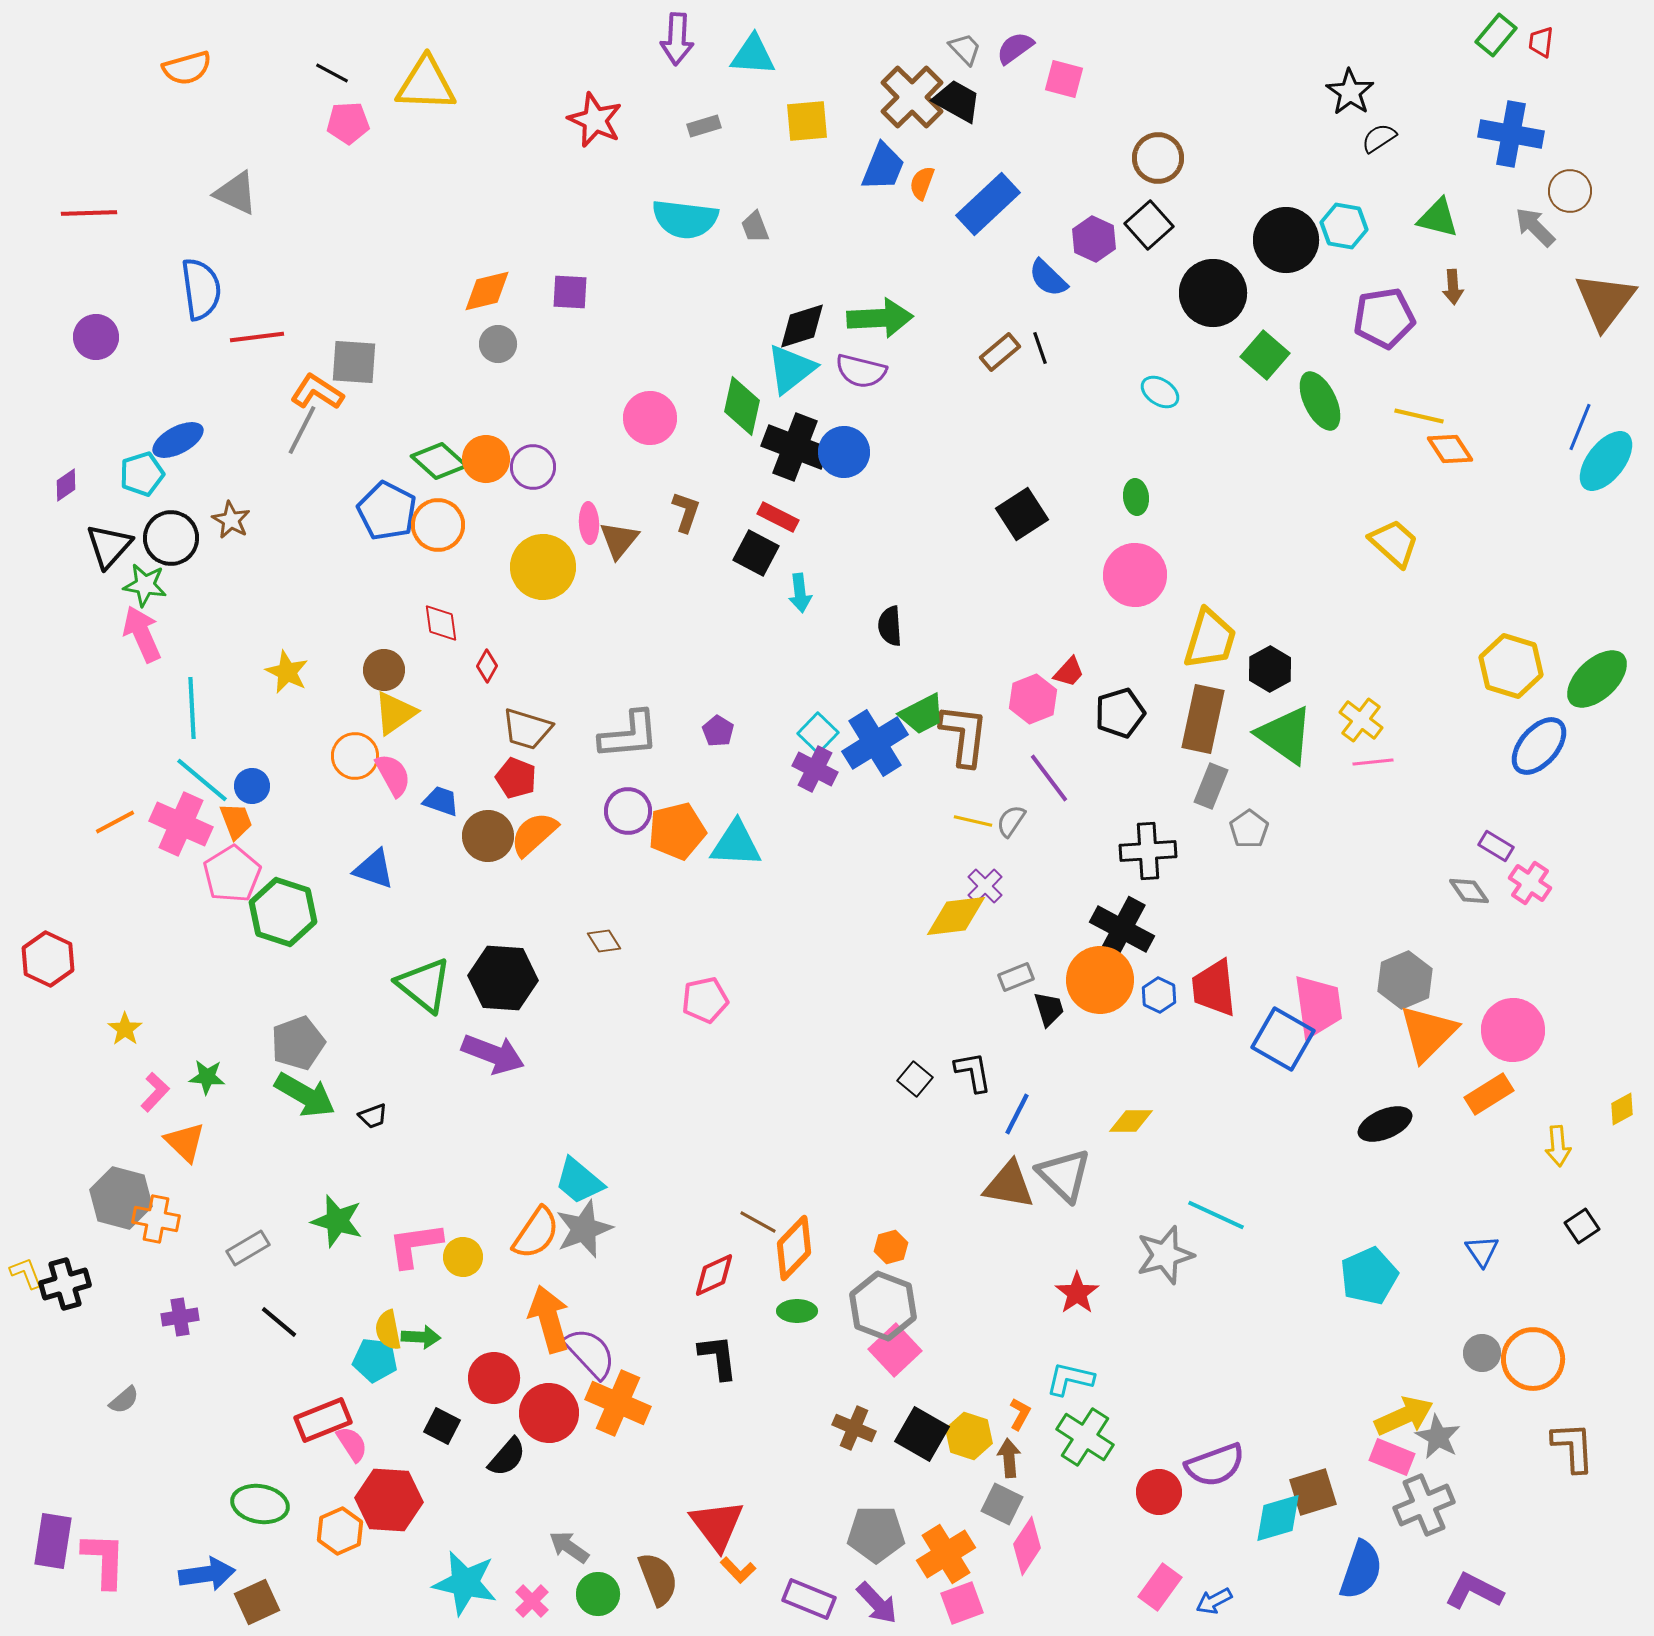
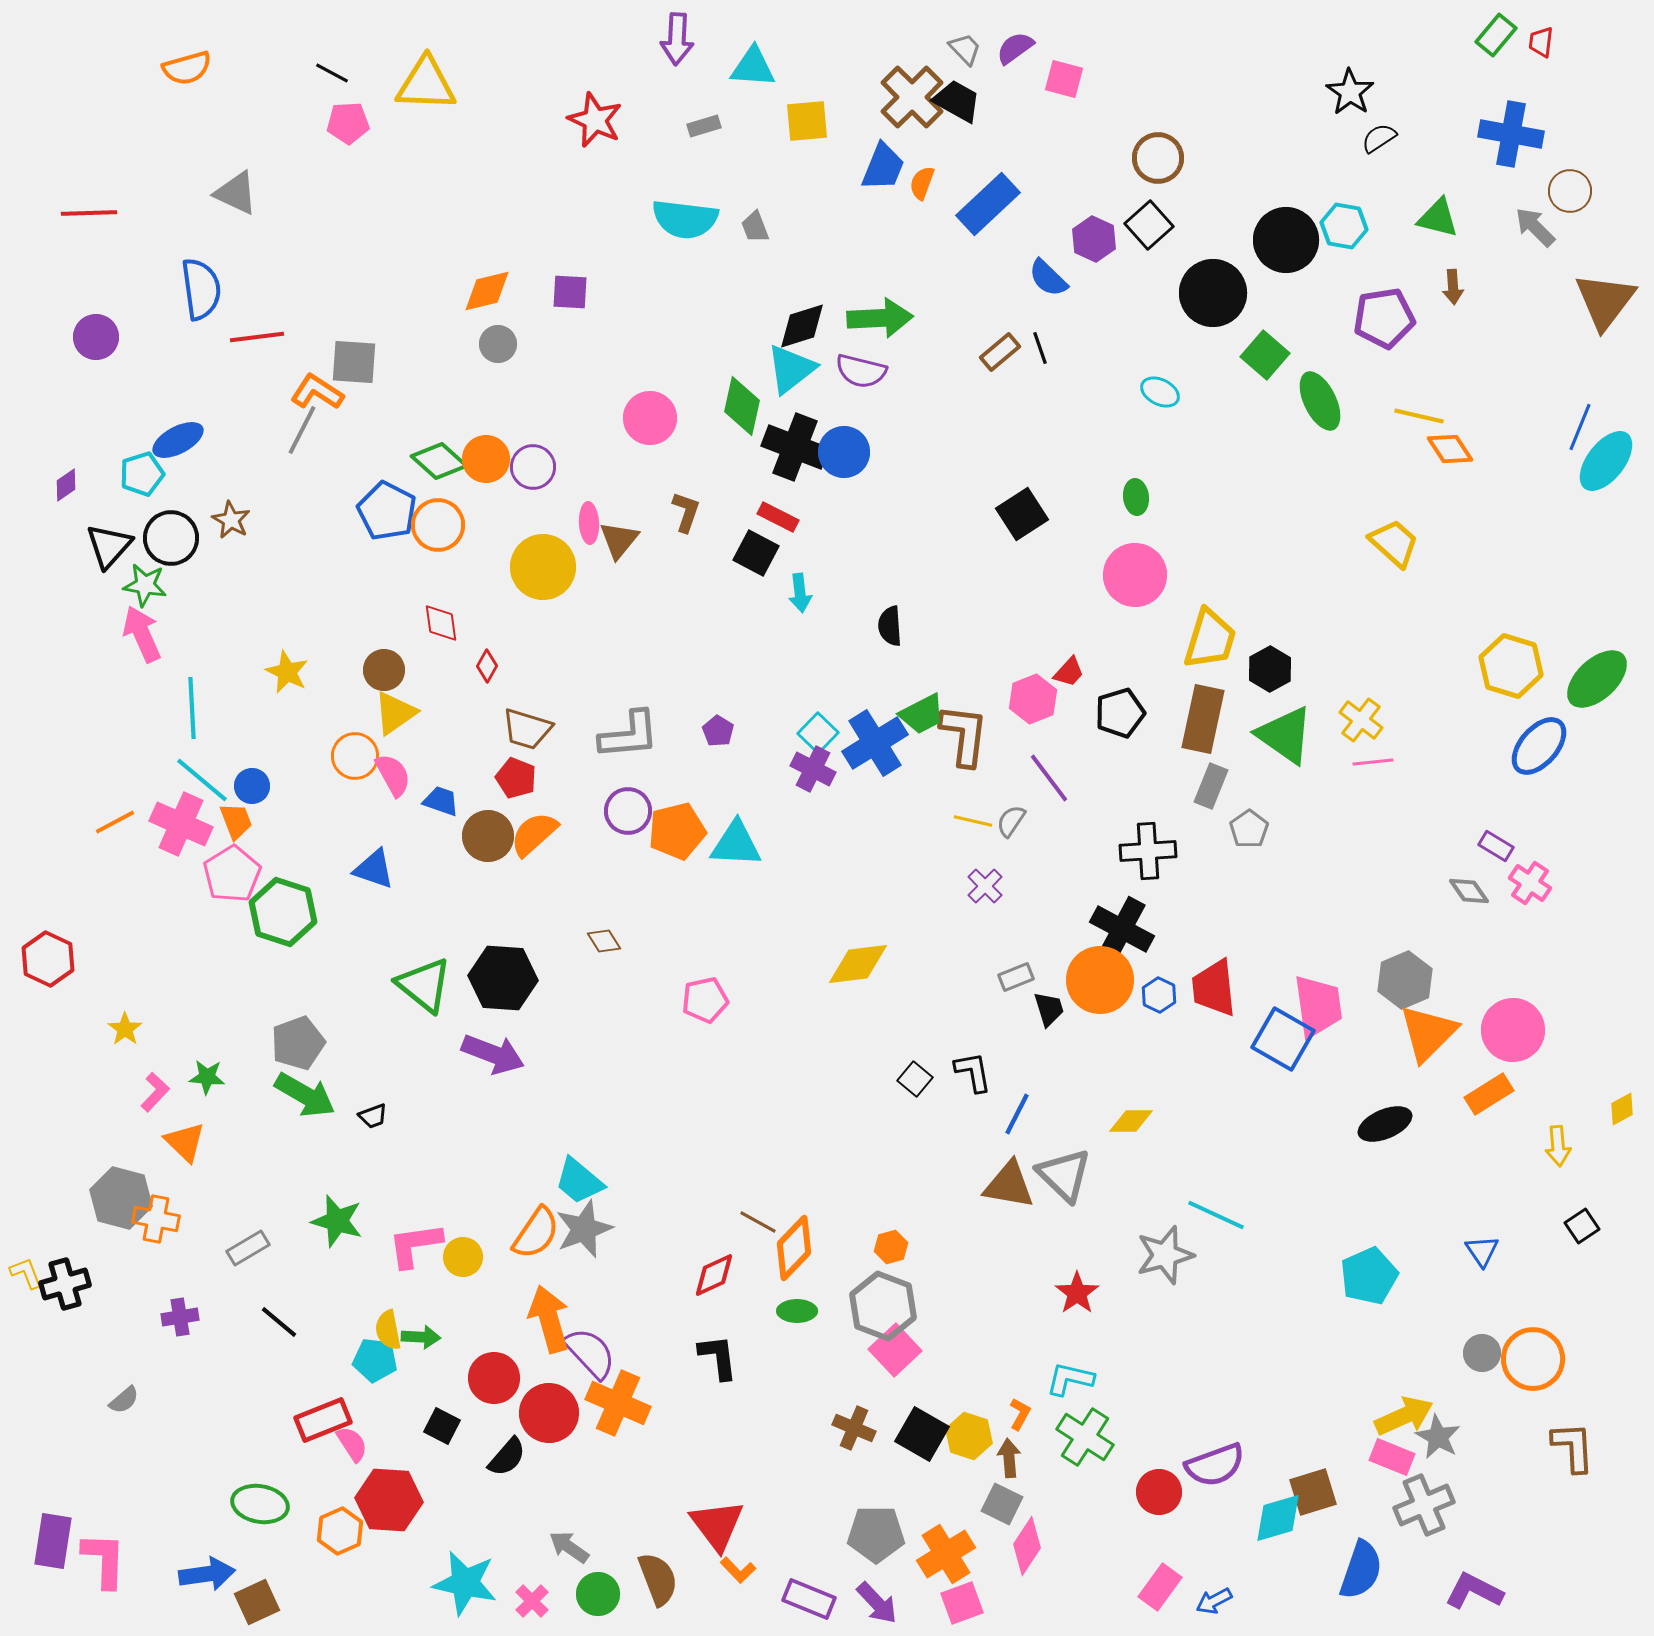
cyan triangle at (753, 55): moved 12 px down
cyan ellipse at (1160, 392): rotated 6 degrees counterclockwise
purple cross at (815, 769): moved 2 px left
yellow diamond at (956, 916): moved 98 px left, 48 px down
